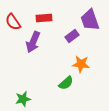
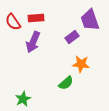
red rectangle: moved 8 px left
purple rectangle: moved 1 px down
green star: rotated 14 degrees counterclockwise
